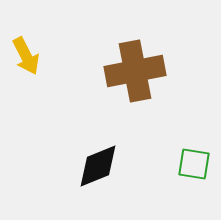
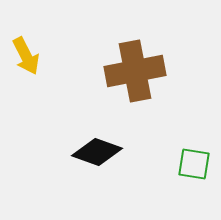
black diamond: moved 1 px left, 14 px up; rotated 42 degrees clockwise
